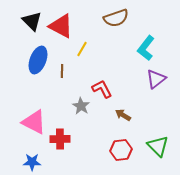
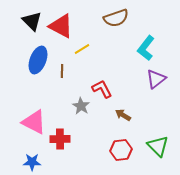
yellow line: rotated 28 degrees clockwise
